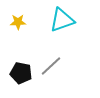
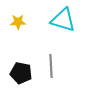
cyan triangle: moved 1 px right; rotated 36 degrees clockwise
gray line: rotated 50 degrees counterclockwise
